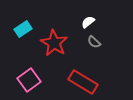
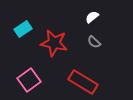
white semicircle: moved 4 px right, 5 px up
red star: rotated 20 degrees counterclockwise
